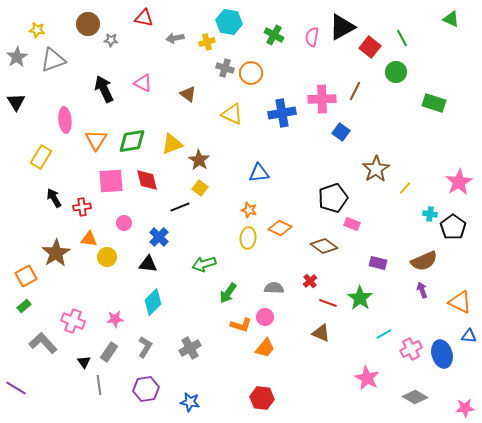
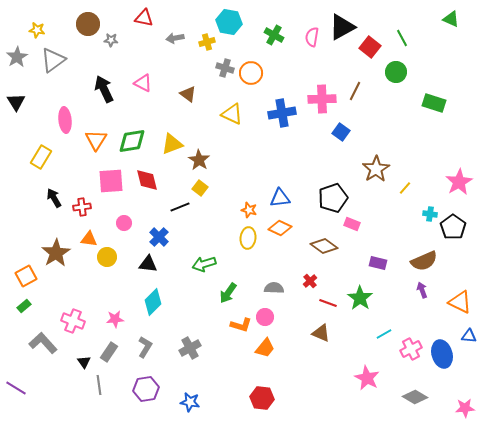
gray triangle at (53, 60): rotated 16 degrees counterclockwise
blue triangle at (259, 173): moved 21 px right, 25 px down
